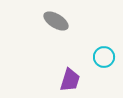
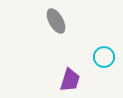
gray ellipse: rotated 30 degrees clockwise
